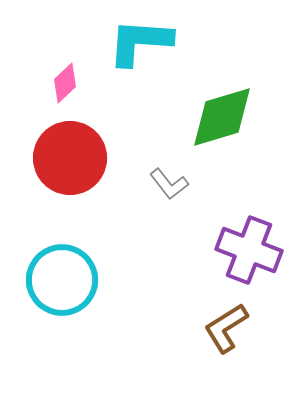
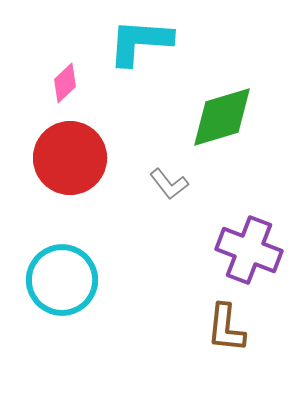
brown L-shape: rotated 52 degrees counterclockwise
